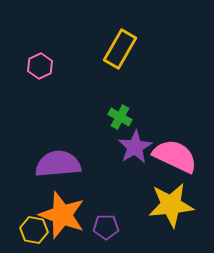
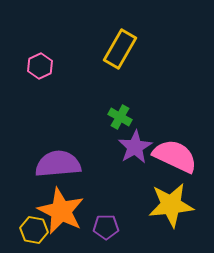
orange star: moved 1 px left, 4 px up; rotated 6 degrees clockwise
